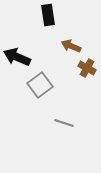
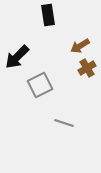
brown arrow: moved 9 px right; rotated 54 degrees counterclockwise
black arrow: rotated 68 degrees counterclockwise
brown cross: rotated 30 degrees clockwise
gray square: rotated 10 degrees clockwise
